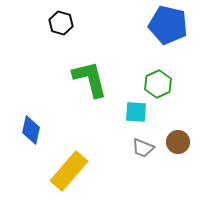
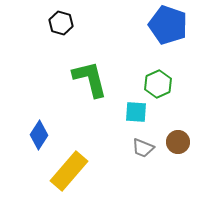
blue pentagon: rotated 6 degrees clockwise
blue diamond: moved 8 px right, 5 px down; rotated 20 degrees clockwise
